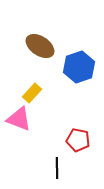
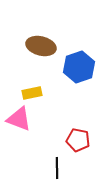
brown ellipse: moved 1 px right; rotated 20 degrees counterclockwise
yellow rectangle: rotated 36 degrees clockwise
